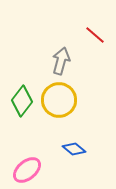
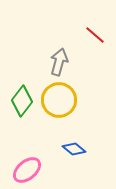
gray arrow: moved 2 px left, 1 px down
